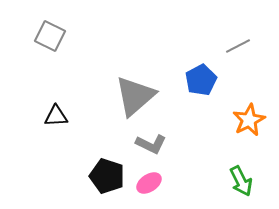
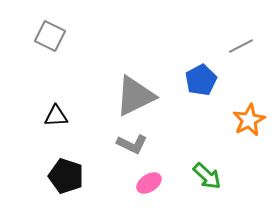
gray line: moved 3 px right
gray triangle: rotated 15 degrees clockwise
gray L-shape: moved 19 px left
black pentagon: moved 41 px left
green arrow: moved 34 px left, 5 px up; rotated 20 degrees counterclockwise
